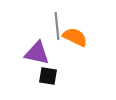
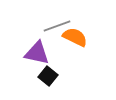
gray line: rotated 76 degrees clockwise
black square: rotated 30 degrees clockwise
